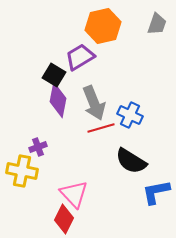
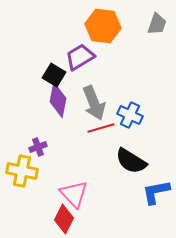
orange hexagon: rotated 20 degrees clockwise
